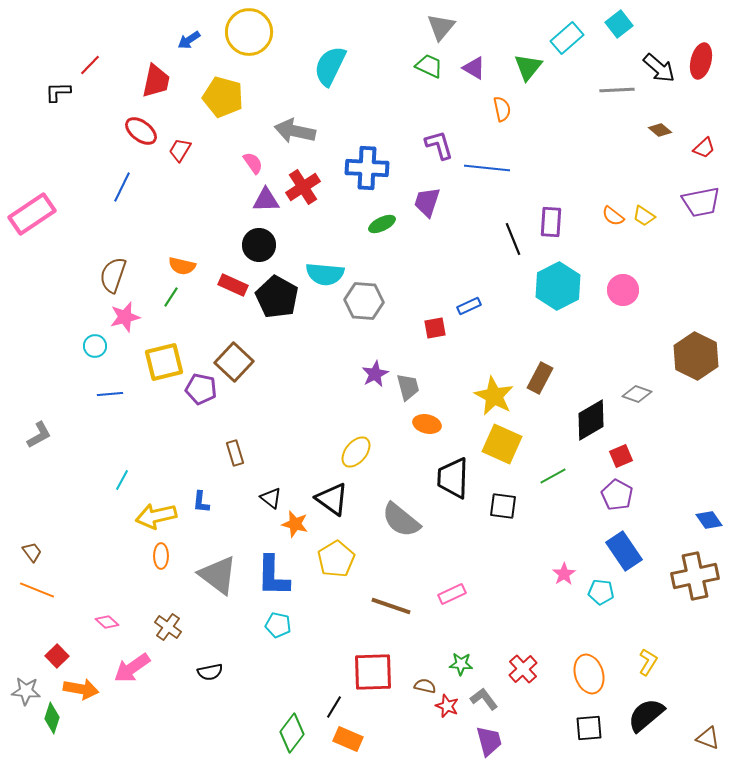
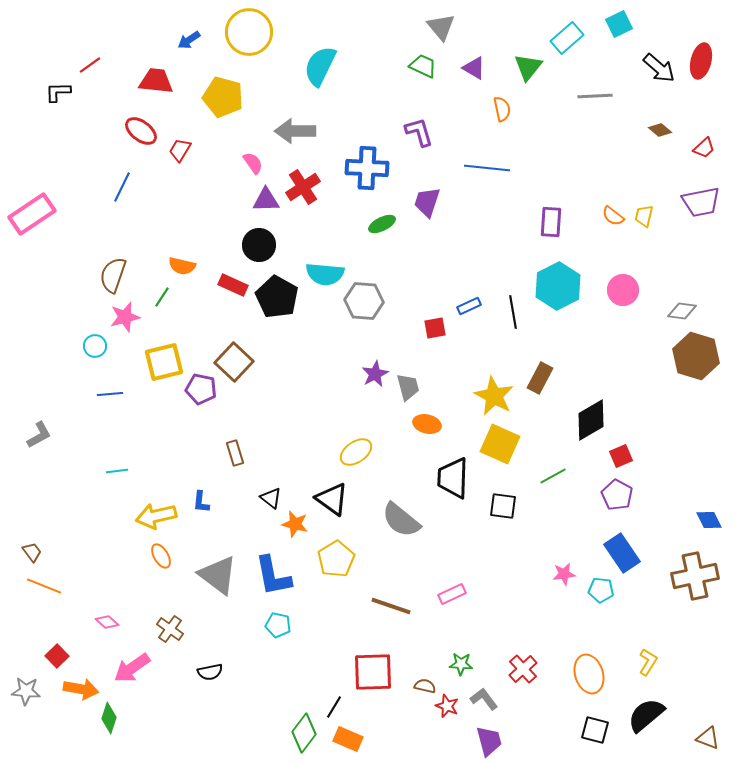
cyan square at (619, 24): rotated 12 degrees clockwise
gray triangle at (441, 27): rotated 20 degrees counterclockwise
red line at (90, 65): rotated 10 degrees clockwise
cyan semicircle at (330, 66): moved 10 px left
green trapezoid at (429, 66): moved 6 px left
red trapezoid at (156, 81): rotated 96 degrees counterclockwise
gray line at (617, 90): moved 22 px left, 6 px down
gray arrow at (295, 131): rotated 12 degrees counterclockwise
purple L-shape at (439, 145): moved 20 px left, 13 px up
yellow trapezoid at (644, 216): rotated 70 degrees clockwise
black line at (513, 239): moved 73 px down; rotated 12 degrees clockwise
green line at (171, 297): moved 9 px left
brown hexagon at (696, 356): rotated 9 degrees counterclockwise
gray diamond at (637, 394): moved 45 px right, 83 px up; rotated 12 degrees counterclockwise
yellow square at (502, 444): moved 2 px left
yellow ellipse at (356, 452): rotated 16 degrees clockwise
cyan line at (122, 480): moved 5 px left, 9 px up; rotated 55 degrees clockwise
blue diamond at (709, 520): rotated 8 degrees clockwise
blue rectangle at (624, 551): moved 2 px left, 2 px down
orange ellipse at (161, 556): rotated 30 degrees counterclockwise
pink star at (564, 574): rotated 25 degrees clockwise
blue L-shape at (273, 576): rotated 12 degrees counterclockwise
orange line at (37, 590): moved 7 px right, 4 px up
cyan pentagon at (601, 592): moved 2 px up
brown cross at (168, 627): moved 2 px right, 2 px down
green diamond at (52, 718): moved 57 px right
black square at (589, 728): moved 6 px right, 2 px down; rotated 20 degrees clockwise
green diamond at (292, 733): moved 12 px right
